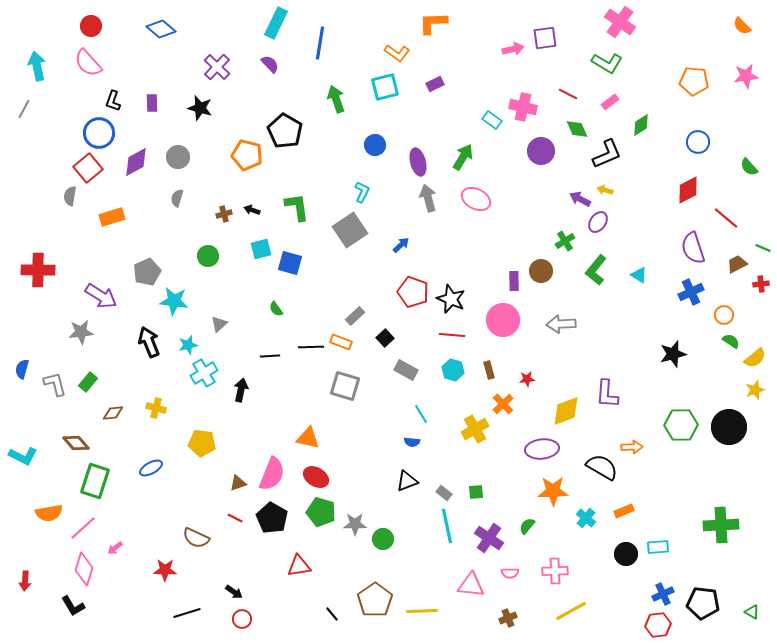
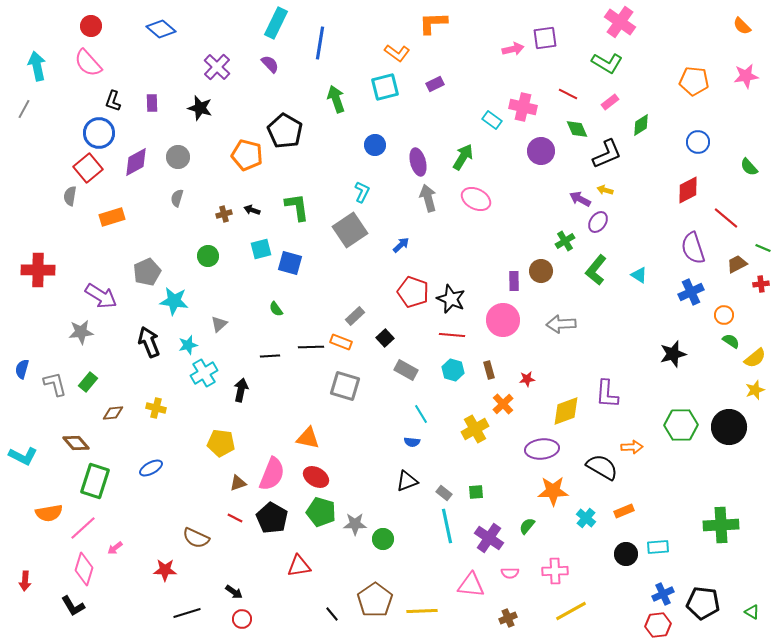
yellow pentagon at (202, 443): moved 19 px right
